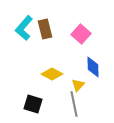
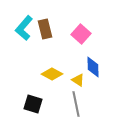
yellow triangle: moved 5 px up; rotated 40 degrees counterclockwise
gray line: moved 2 px right
